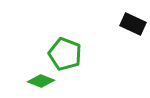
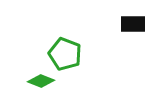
black rectangle: rotated 25 degrees counterclockwise
